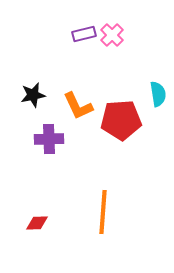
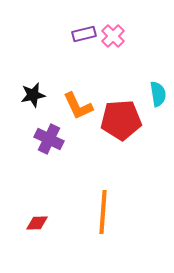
pink cross: moved 1 px right, 1 px down
purple cross: rotated 28 degrees clockwise
